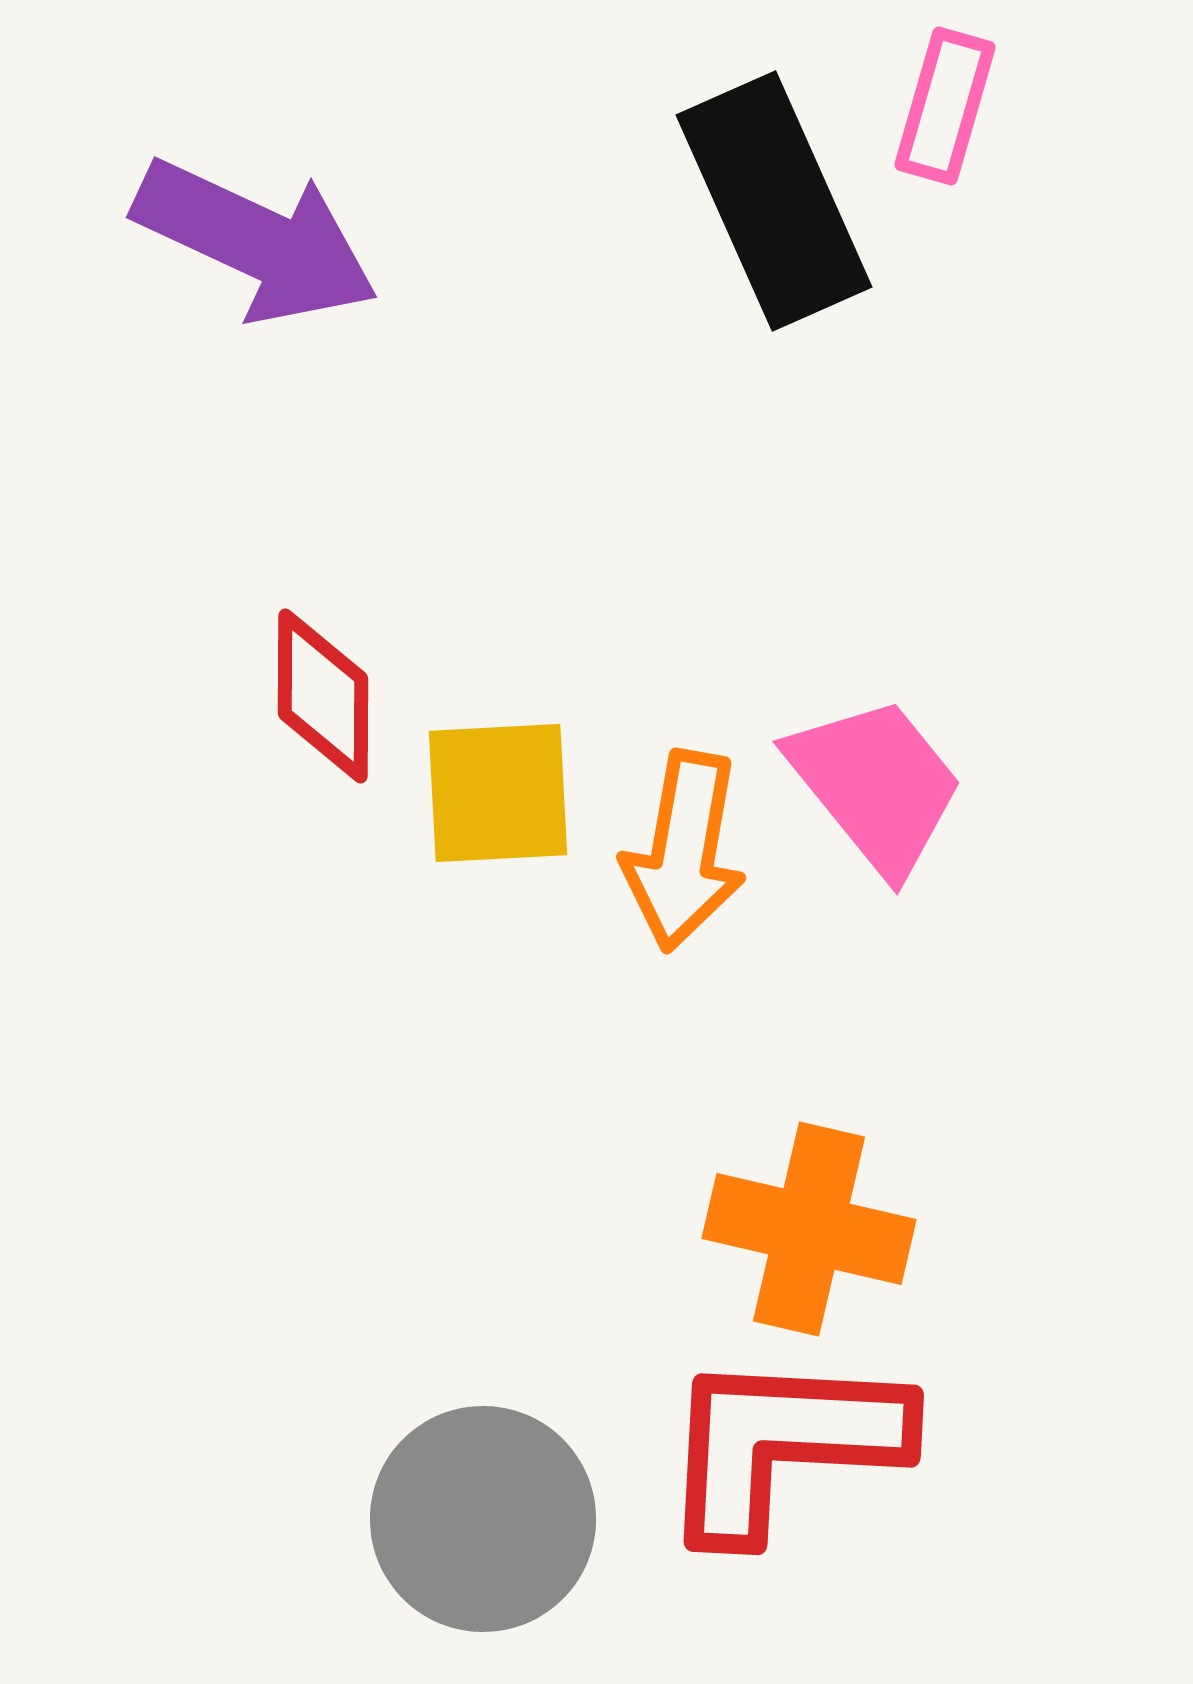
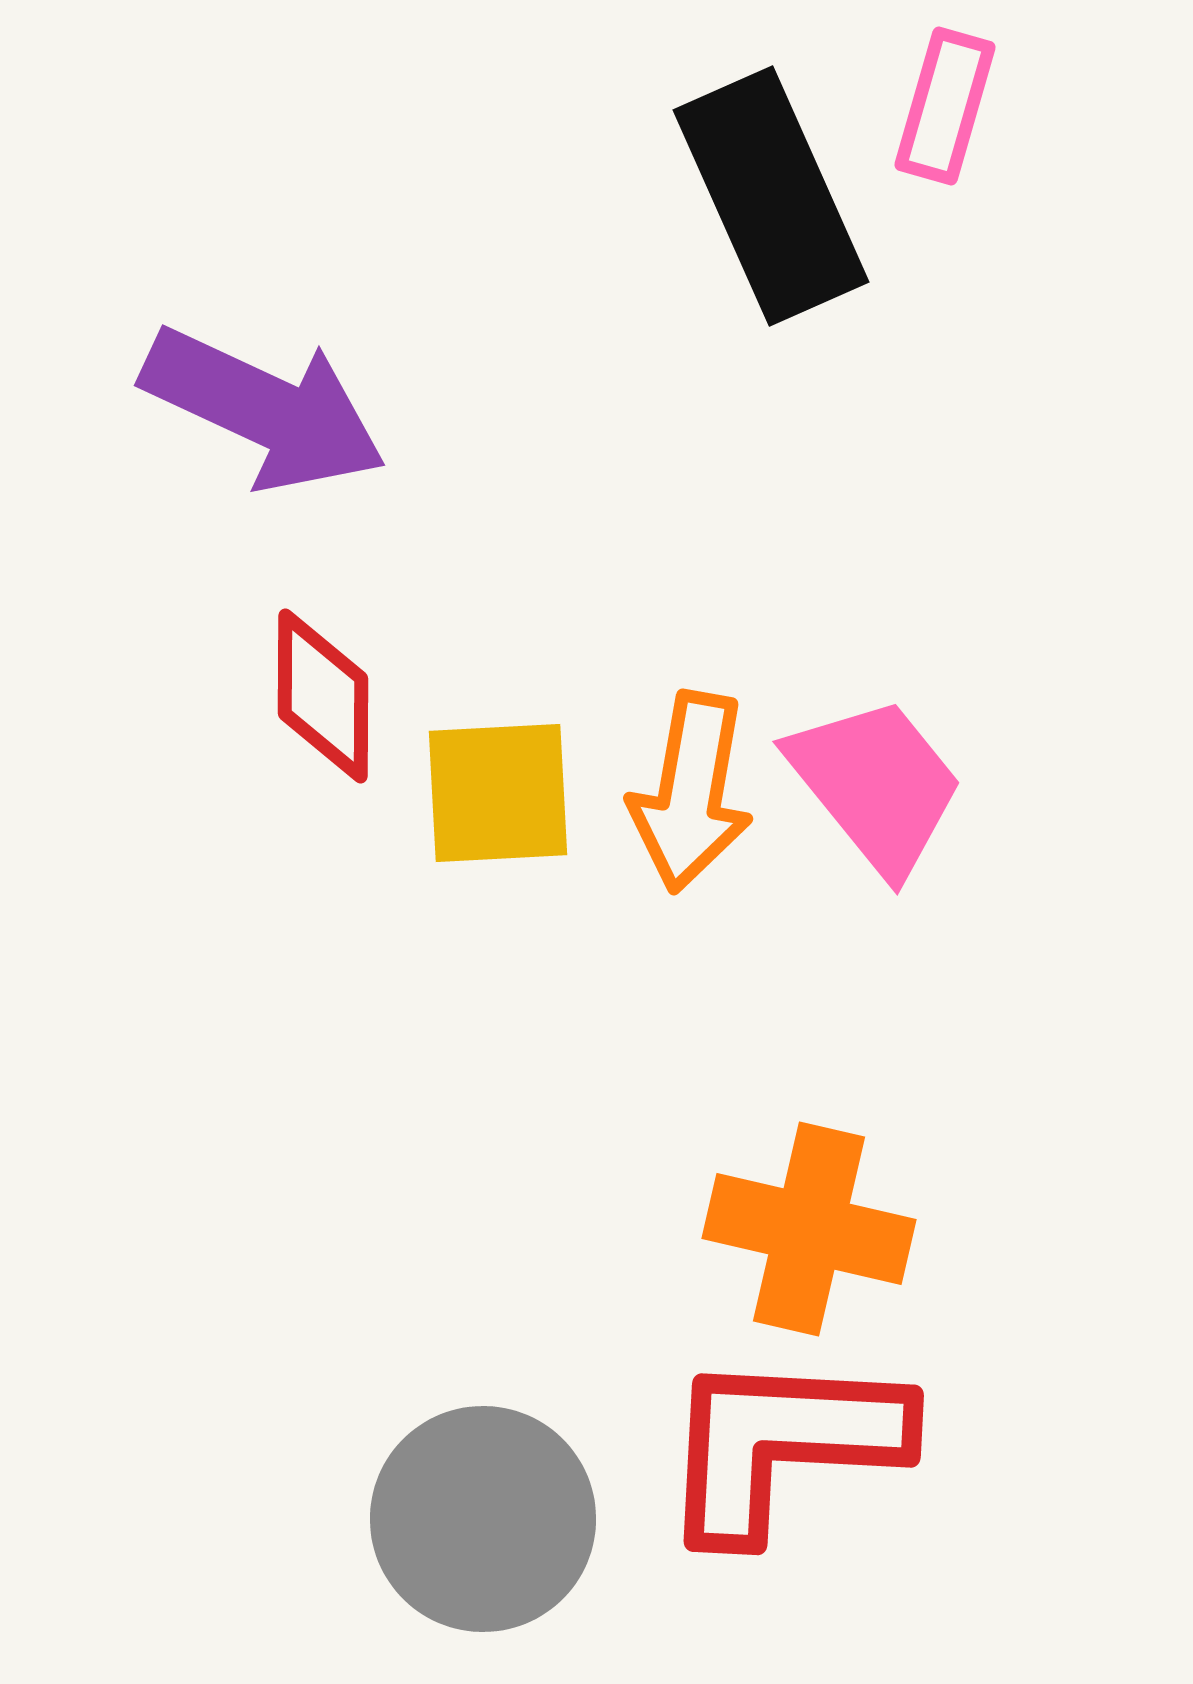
black rectangle: moved 3 px left, 5 px up
purple arrow: moved 8 px right, 168 px down
orange arrow: moved 7 px right, 59 px up
